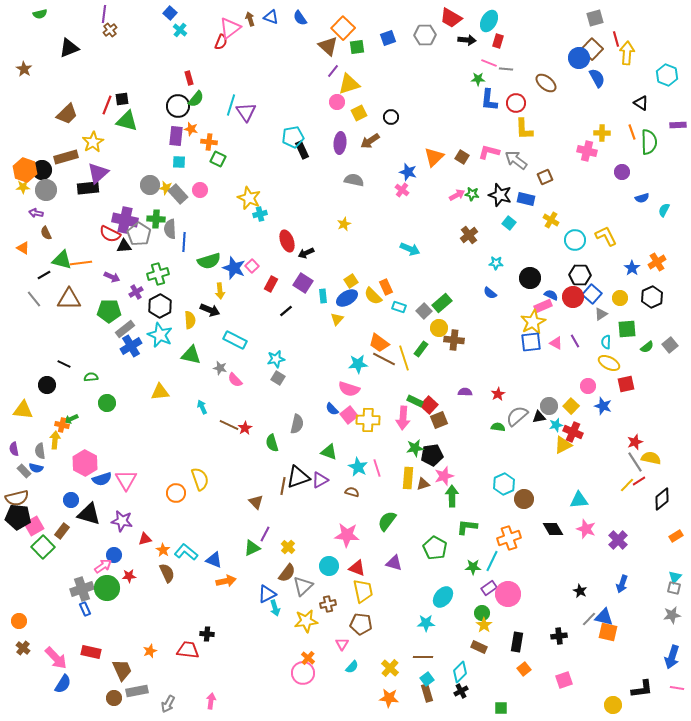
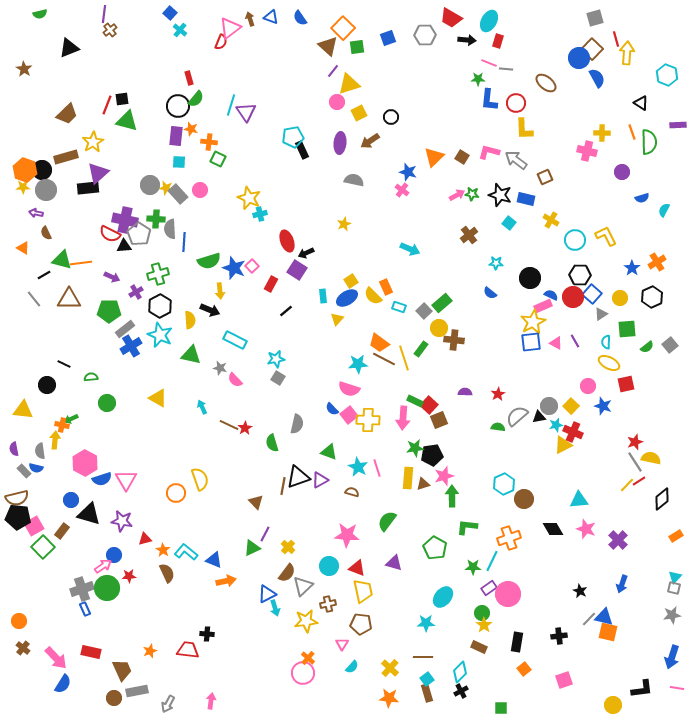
purple square at (303, 283): moved 6 px left, 13 px up
yellow triangle at (160, 392): moved 2 px left, 6 px down; rotated 36 degrees clockwise
